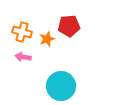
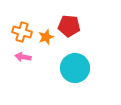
red pentagon: rotated 10 degrees clockwise
orange star: moved 1 px left, 2 px up
cyan circle: moved 14 px right, 18 px up
